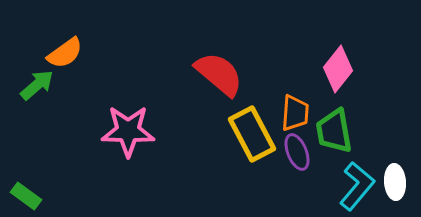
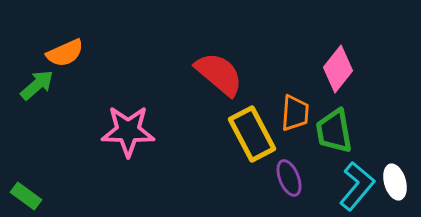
orange semicircle: rotated 12 degrees clockwise
purple ellipse: moved 8 px left, 26 px down
white ellipse: rotated 12 degrees counterclockwise
